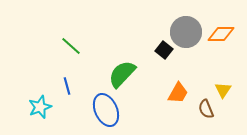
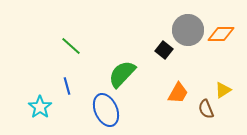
gray circle: moved 2 px right, 2 px up
yellow triangle: rotated 24 degrees clockwise
cyan star: rotated 15 degrees counterclockwise
